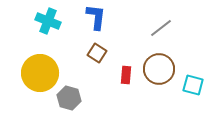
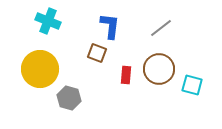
blue L-shape: moved 14 px right, 9 px down
brown square: rotated 12 degrees counterclockwise
yellow circle: moved 4 px up
cyan square: moved 1 px left
